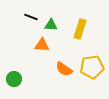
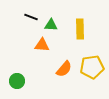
yellow rectangle: rotated 18 degrees counterclockwise
orange semicircle: rotated 84 degrees counterclockwise
green circle: moved 3 px right, 2 px down
